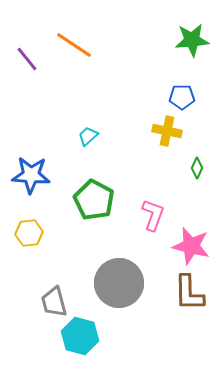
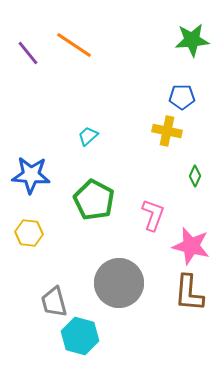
purple line: moved 1 px right, 6 px up
green diamond: moved 2 px left, 8 px down
yellow hexagon: rotated 12 degrees clockwise
brown L-shape: rotated 6 degrees clockwise
